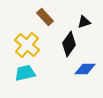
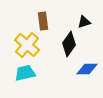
brown rectangle: moved 2 px left, 4 px down; rotated 36 degrees clockwise
blue diamond: moved 2 px right
